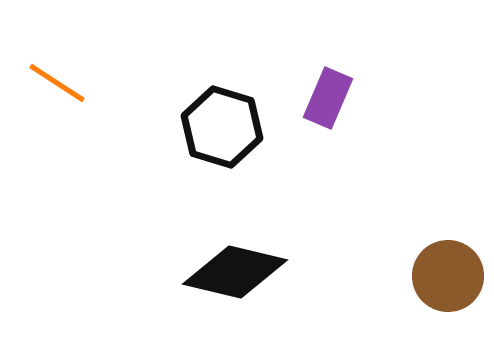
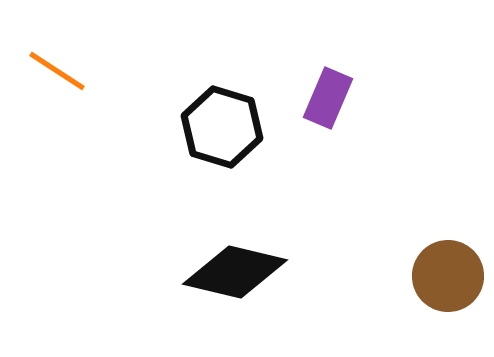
orange line: moved 12 px up
